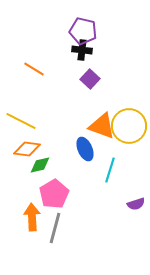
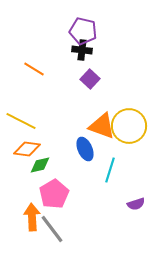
gray line: moved 3 px left, 1 px down; rotated 52 degrees counterclockwise
